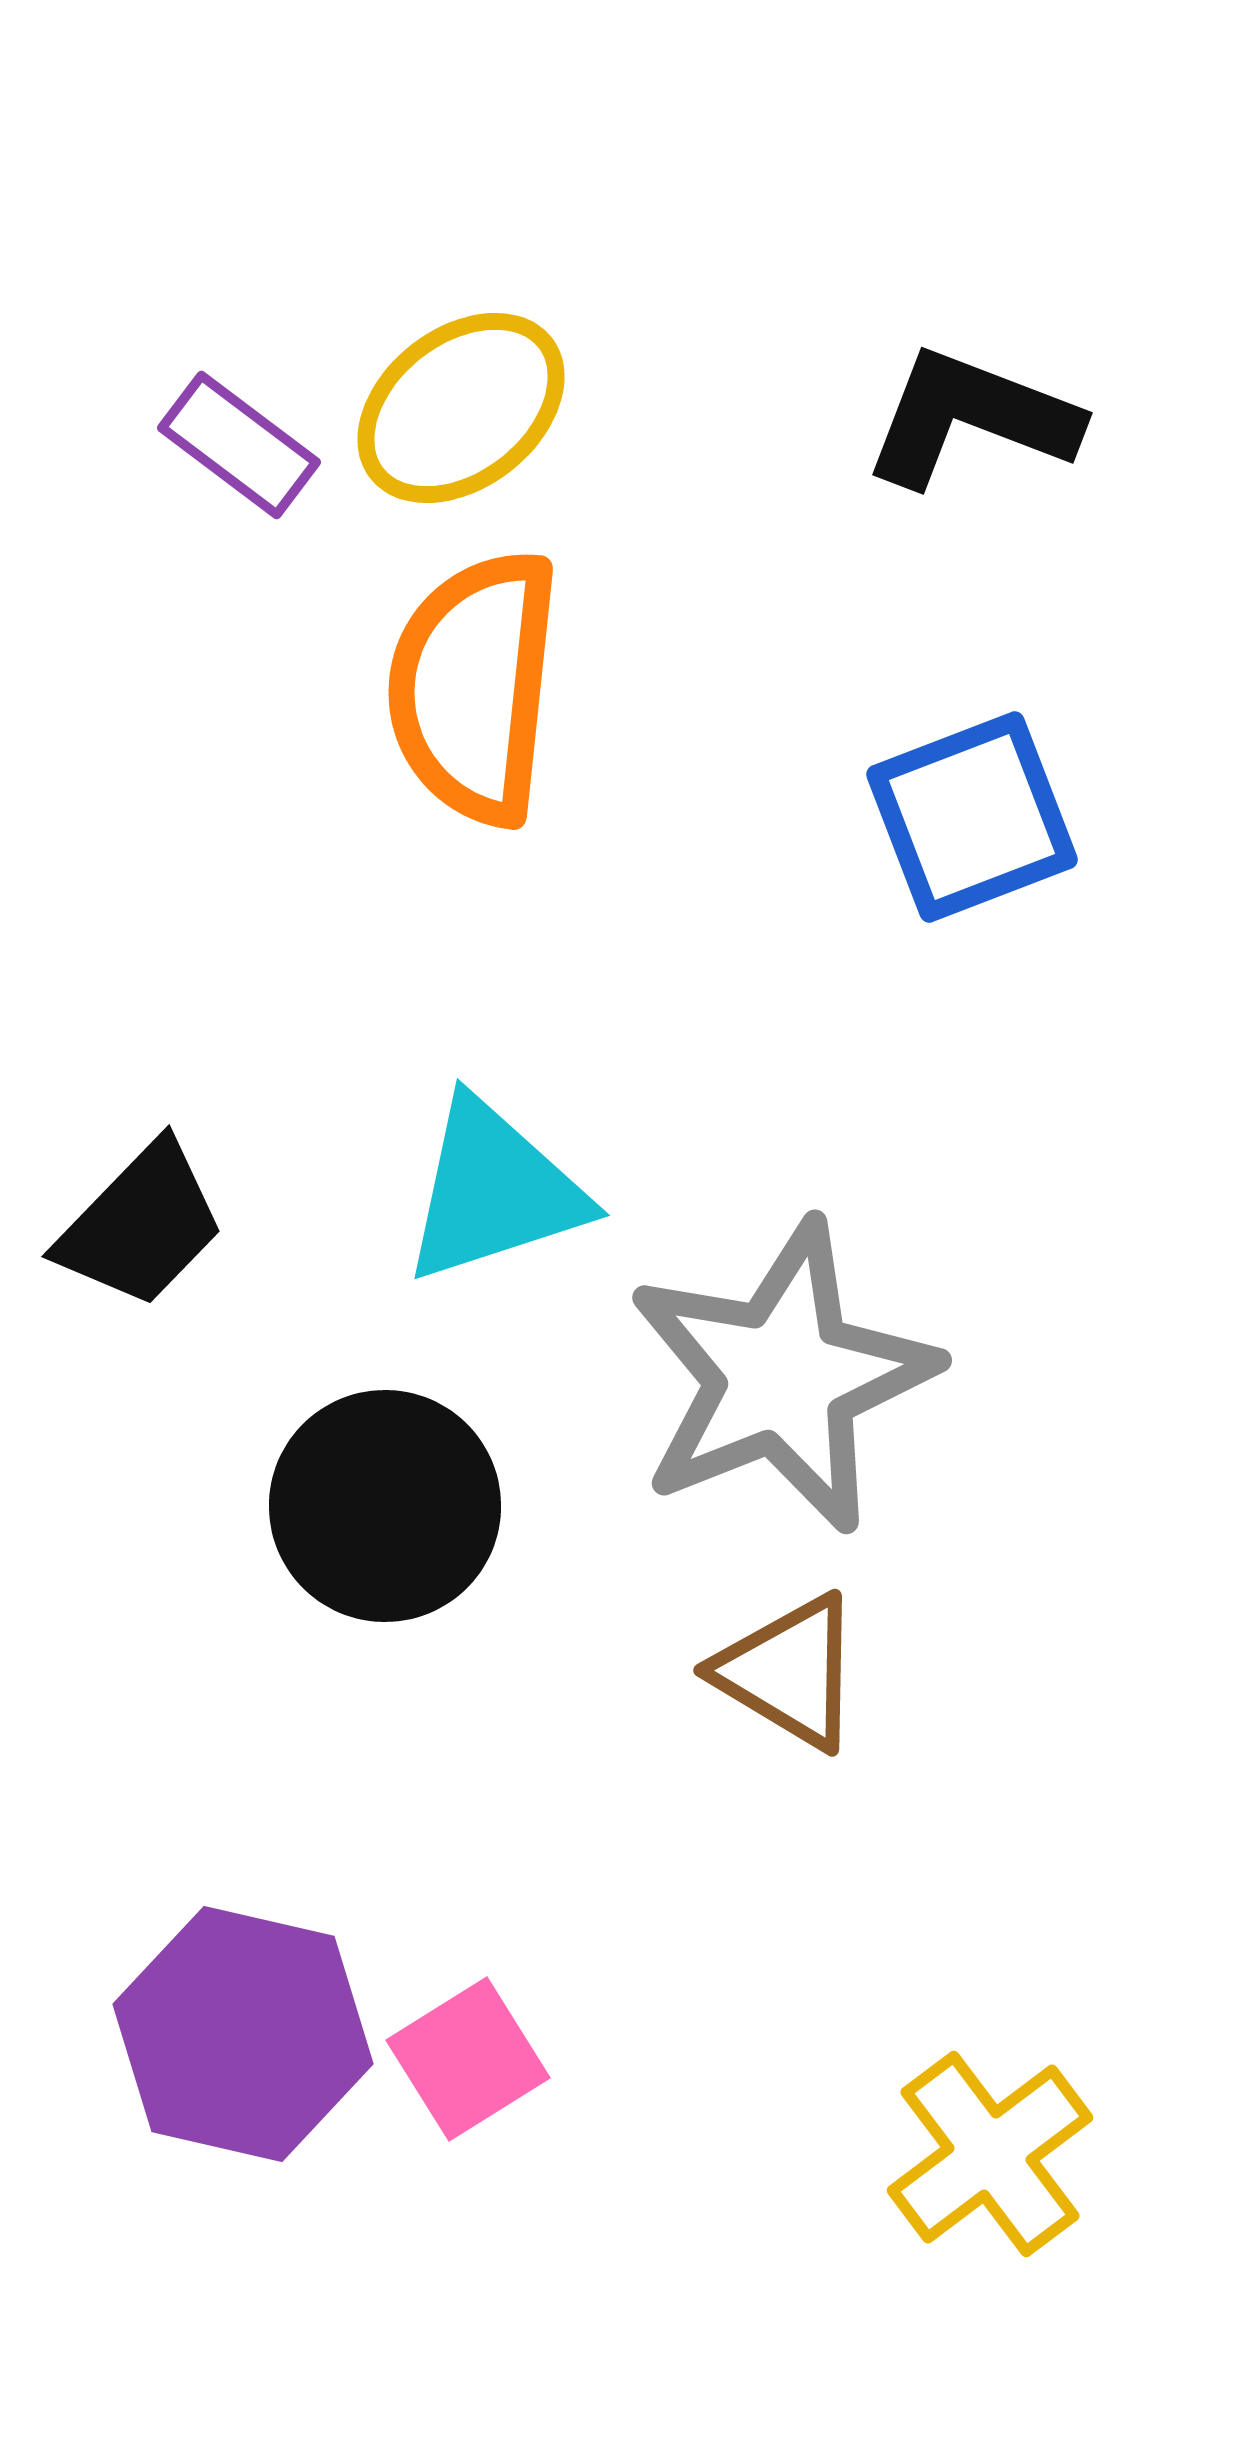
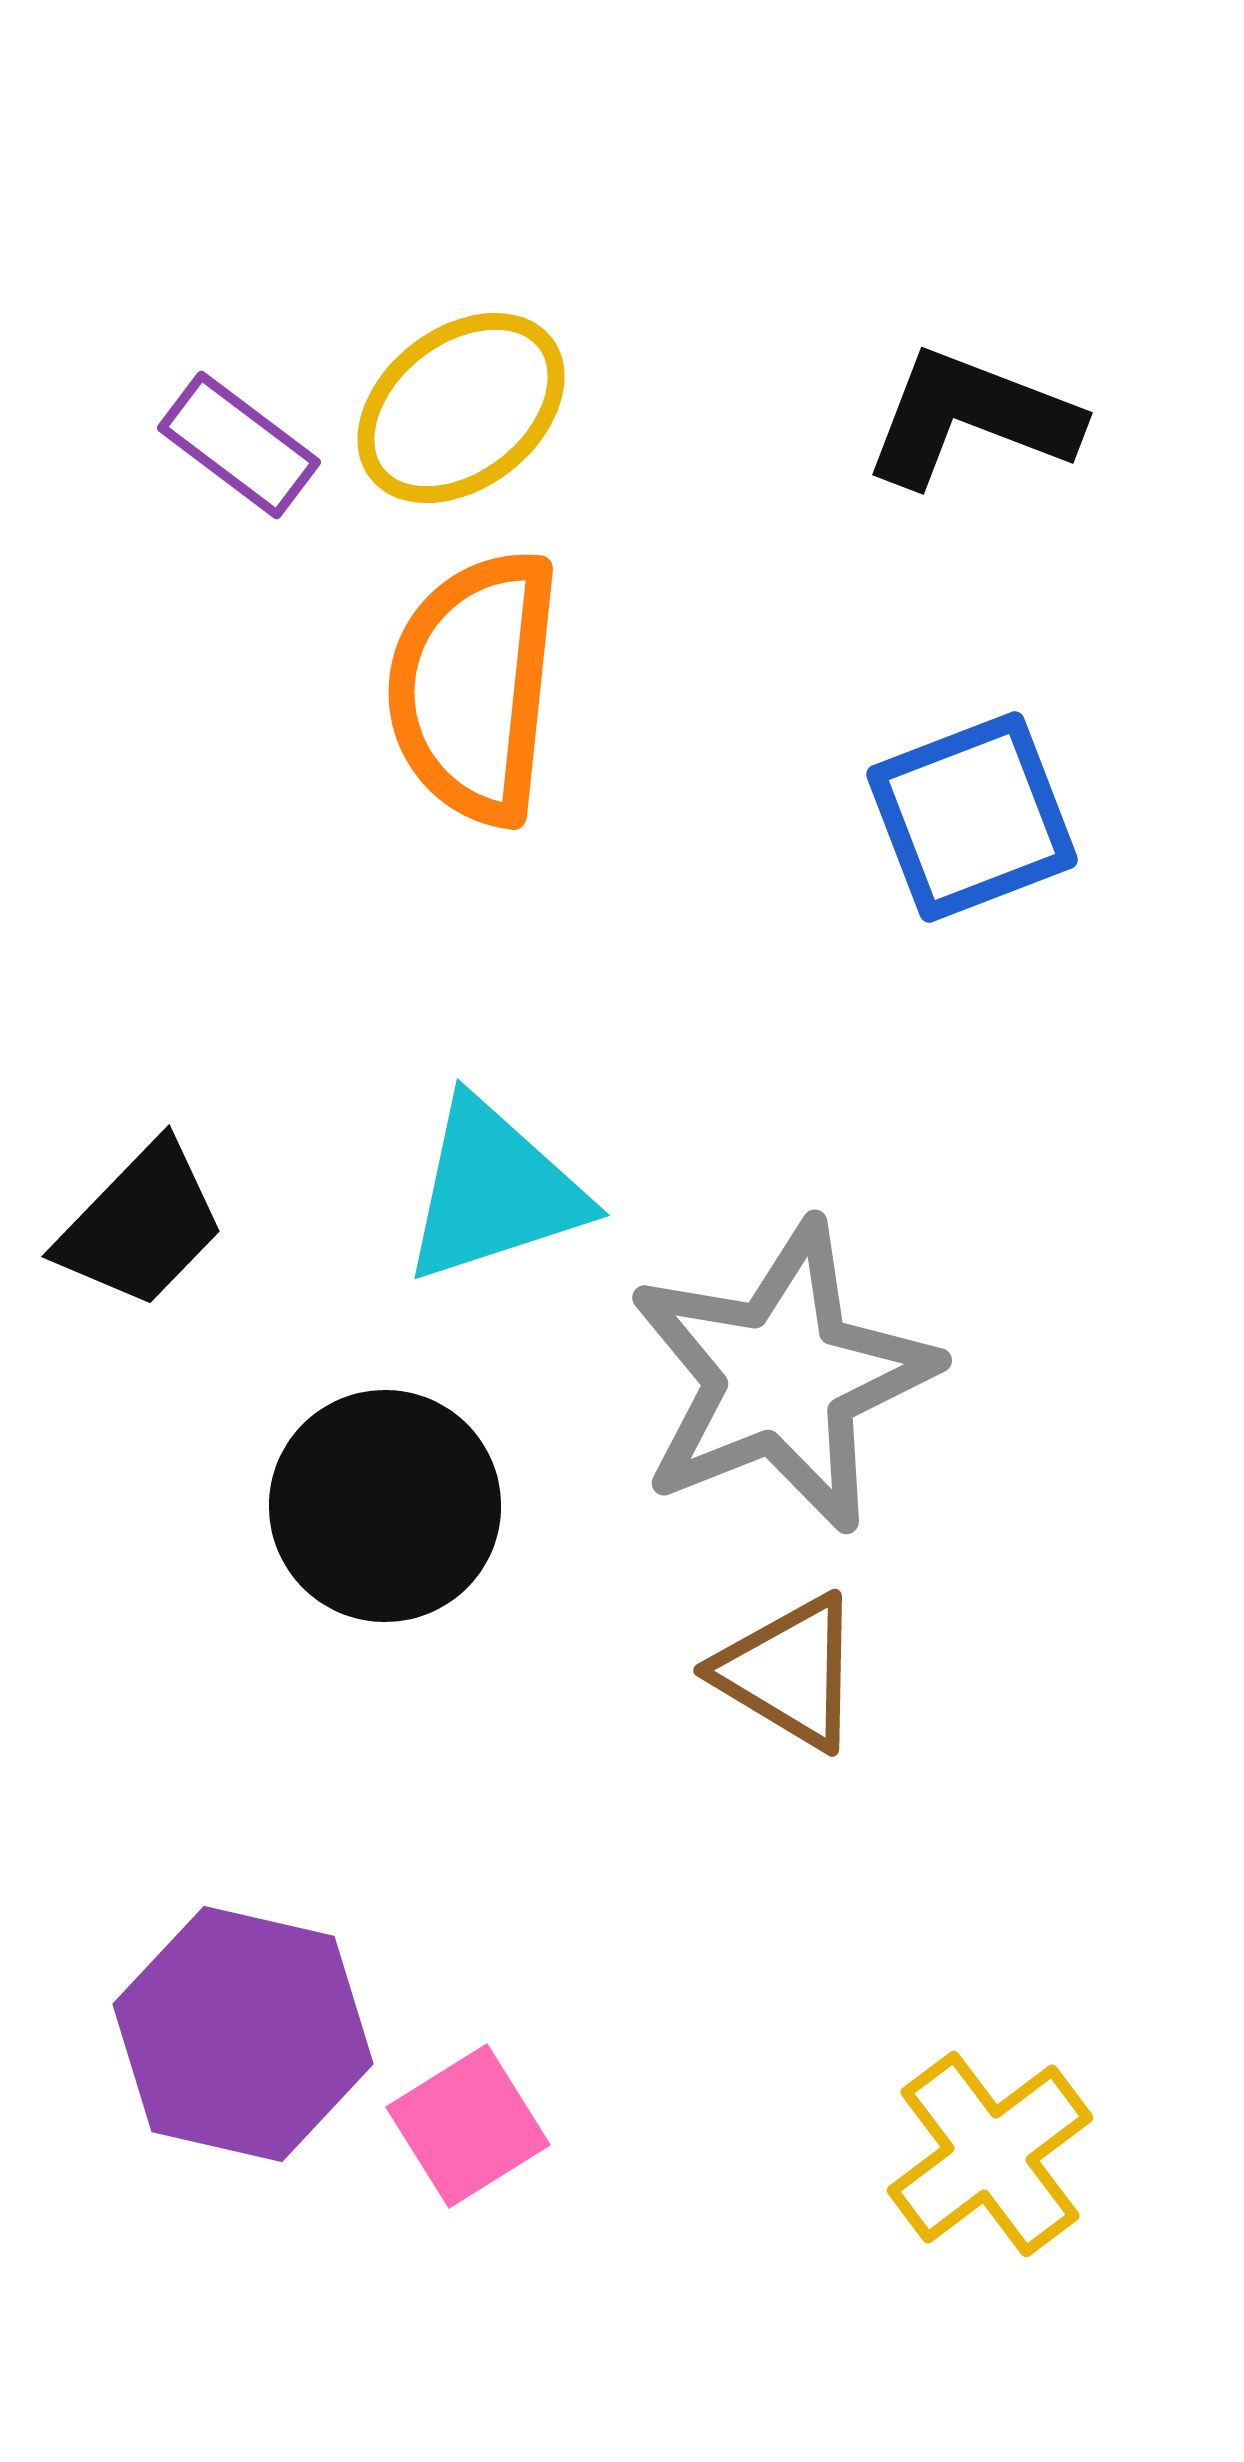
pink square: moved 67 px down
